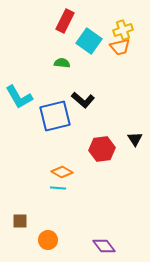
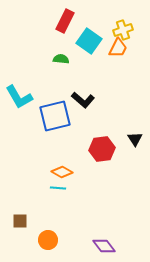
orange trapezoid: moved 2 px left, 1 px down; rotated 50 degrees counterclockwise
green semicircle: moved 1 px left, 4 px up
